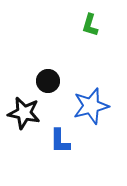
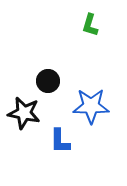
blue star: rotated 15 degrees clockwise
